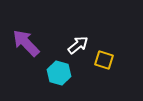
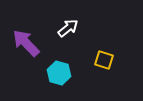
white arrow: moved 10 px left, 17 px up
